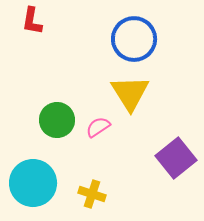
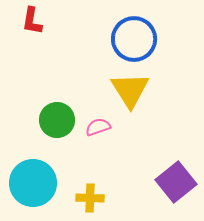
yellow triangle: moved 3 px up
pink semicircle: rotated 15 degrees clockwise
purple square: moved 24 px down
yellow cross: moved 2 px left, 4 px down; rotated 16 degrees counterclockwise
